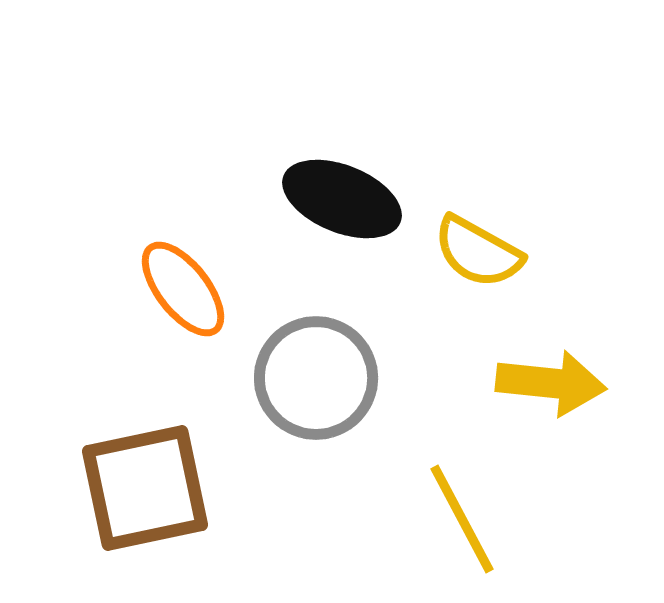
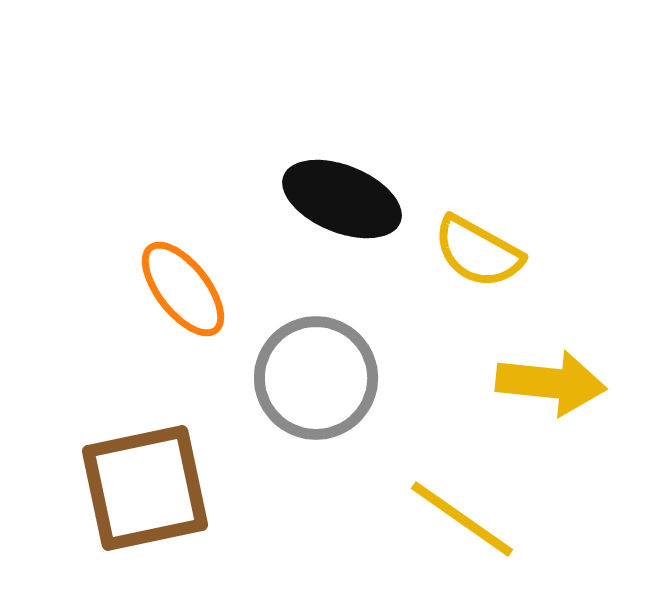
yellow line: rotated 27 degrees counterclockwise
